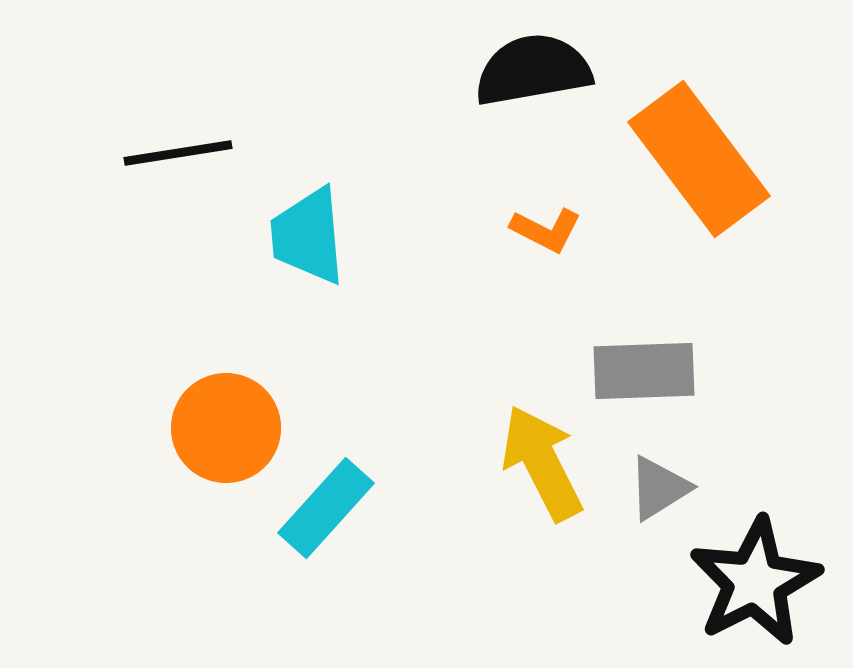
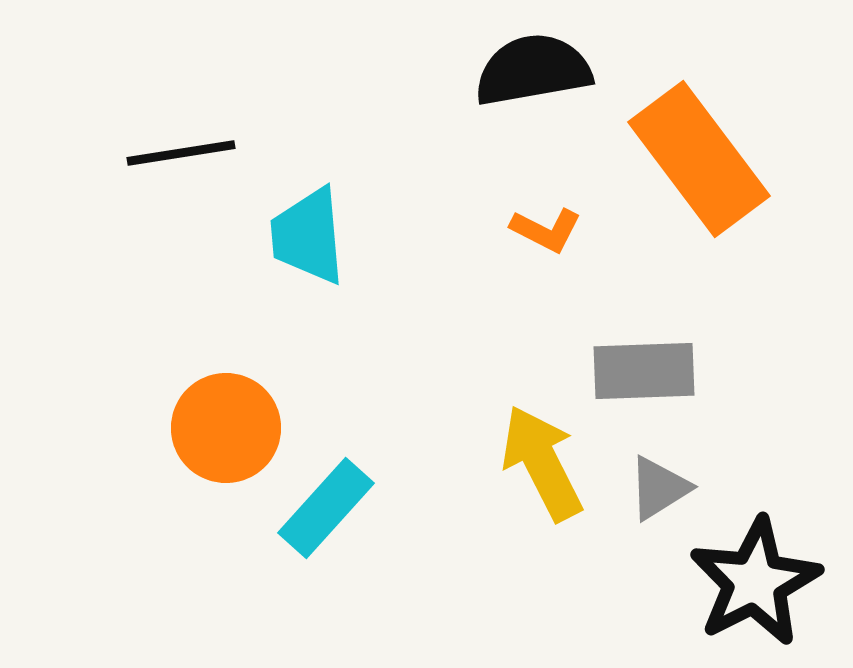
black line: moved 3 px right
